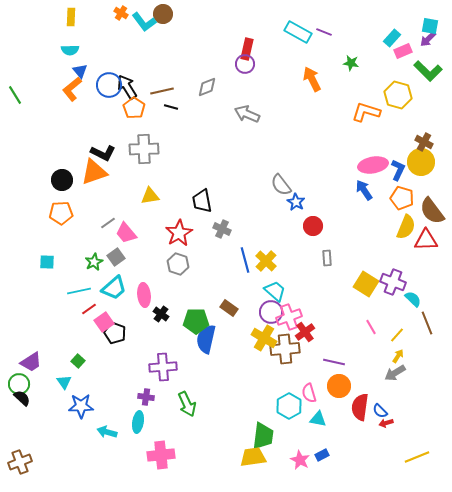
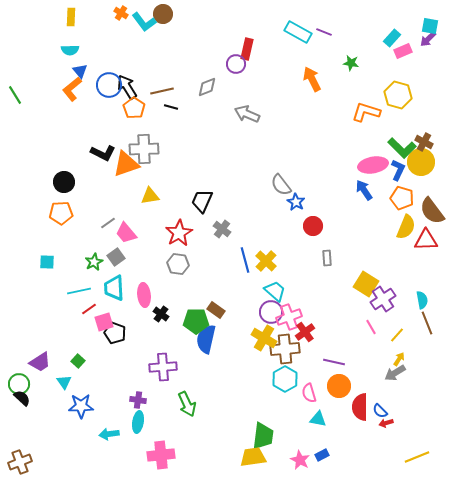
purple circle at (245, 64): moved 9 px left
green L-shape at (428, 71): moved 26 px left, 77 px down
orange triangle at (94, 172): moved 32 px right, 8 px up
black circle at (62, 180): moved 2 px right, 2 px down
black trapezoid at (202, 201): rotated 35 degrees clockwise
gray cross at (222, 229): rotated 12 degrees clockwise
gray hexagon at (178, 264): rotated 10 degrees counterclockwise
purple cross at (393, 282): moved 10 px left, 17 px down; rotated 35 degrees clockwise
cyan trapezoid at (114, 288): rotated 128 degrees clockwise
cyan semicircle at (413, 299): moved 9 px right, 1 px down; rotated 36 degrees clockwise
brown rectangle at (229, 308): moved 13 px left, 2 px down
pink square at (104, 322): rotated 18 degrees clockwise
yellow arrow at (398, 356): moved 1 px right, 3 px down
purple trapezoid at (31, 362): moved 9 px right
purple cross at (146, 397): moved 8 px left, 3 px down
cyan hexagon at (289, 406): moved 4 px left, 27 px up
red semicircle at (360, 407): rotated 8 degrees counterclockwise
cyan arrow at (107, 432): moved 2 px right, 2 px down; rotated 24 degrees counterclockwise
